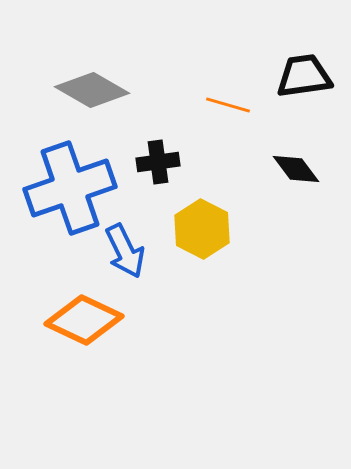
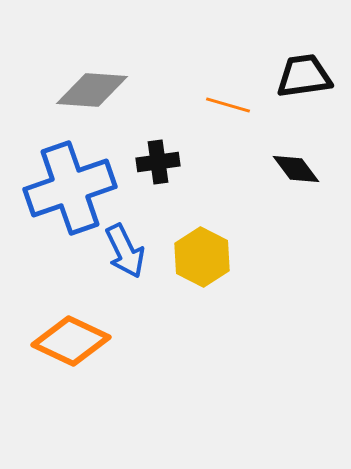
gray diamond: rotated 26 degrees counterclockwise
yellow hexagon: moved 28 px down
orange diamond: moved 13 px left, 21 px down
